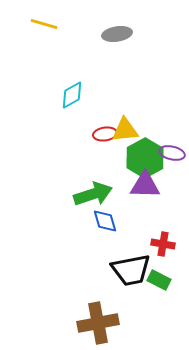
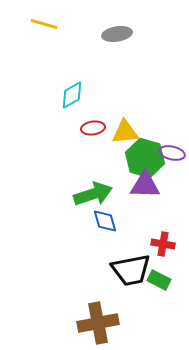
yellow triangle: moved 2 px down
red ellipse: moved 12 px left, 6 px up
green hexagon: rotated 15 degrees counterclockwise
